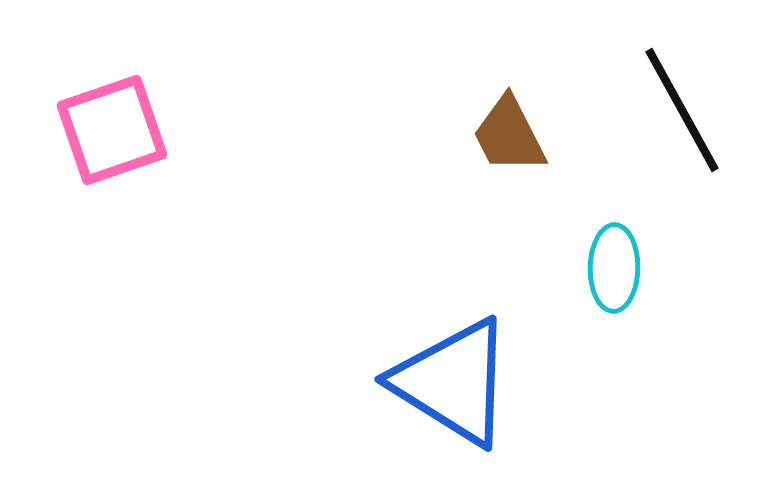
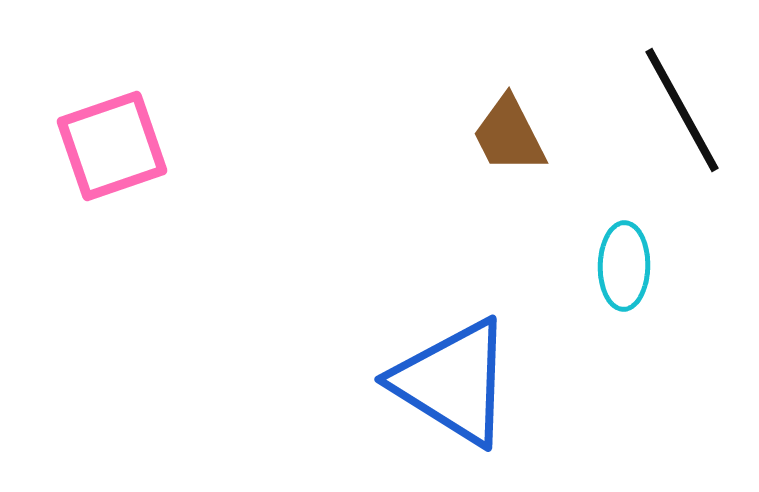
pink square: moved 16 px down
cyan ellipse: moved 10 px right, 2 px up
